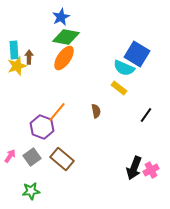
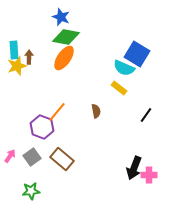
blue star: rotated 24 degrees counterclockwise
pink cross: moved 2 px left, 5 px down; rotated 28 degrees clockwise
